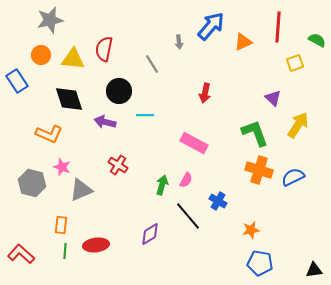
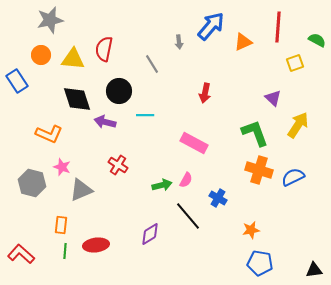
black diamond: moved 8 px right
green arrow: rotated 60 degrees clockwise
blue cross: moved 3 px up
